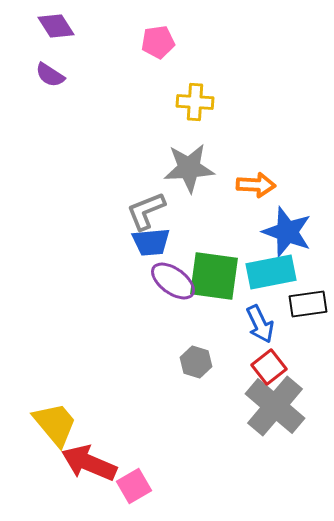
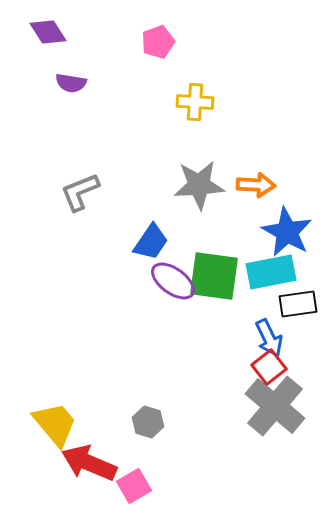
purple diamond: moved 8 px left, 6 px down
pink pentagon: rotated 12 degrees counterclockwise
purple semicircle: moved 21 px right, 8 px down; rotated 24 degrees counterclockwise
gray star: moved 10 px right, 17 px down
gray L-shape: moved 66 px left, 19 px up
blue star: rotated 9 degrees clockwise
blue trapezoid: rotated 51 degrees counterclockwise
black rectangle: moved 10 px left
blue arrow: moved 9 px right, 14 px down
gray hexagon: moved 48 px left, 60 px down
